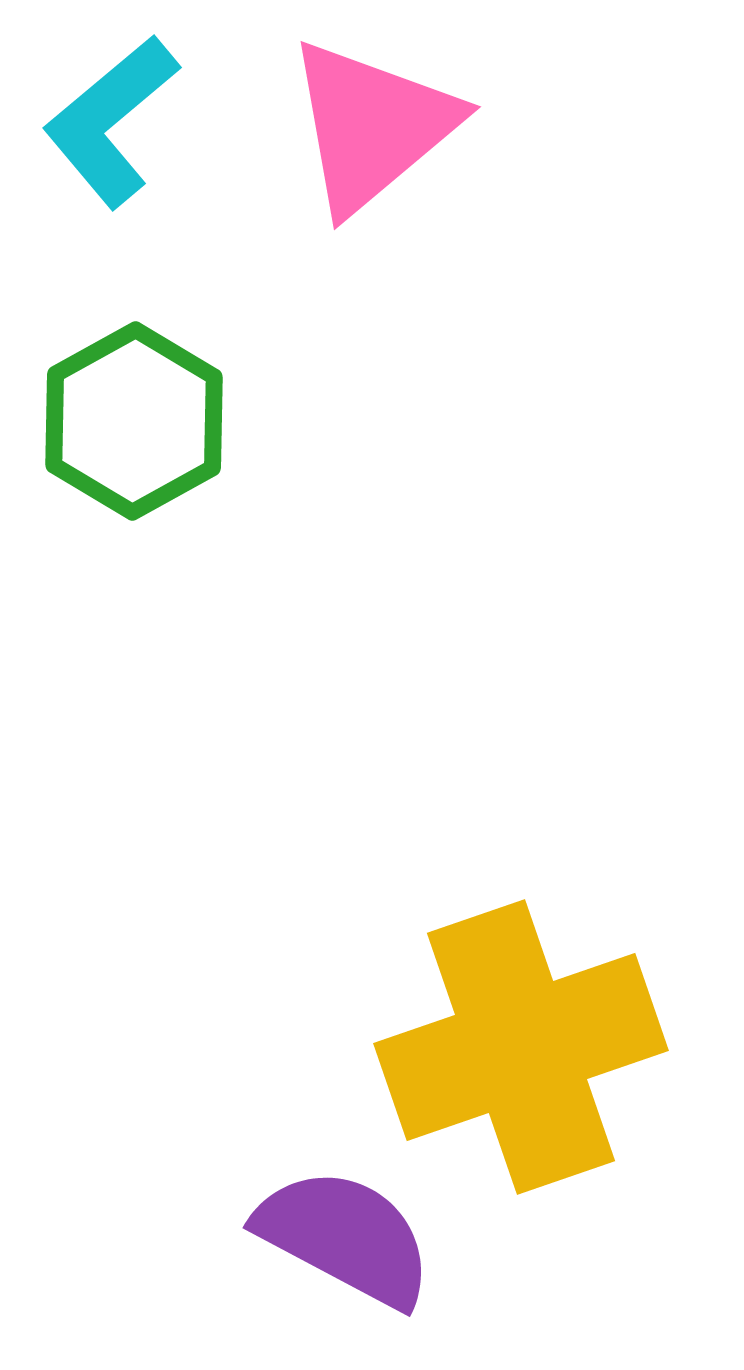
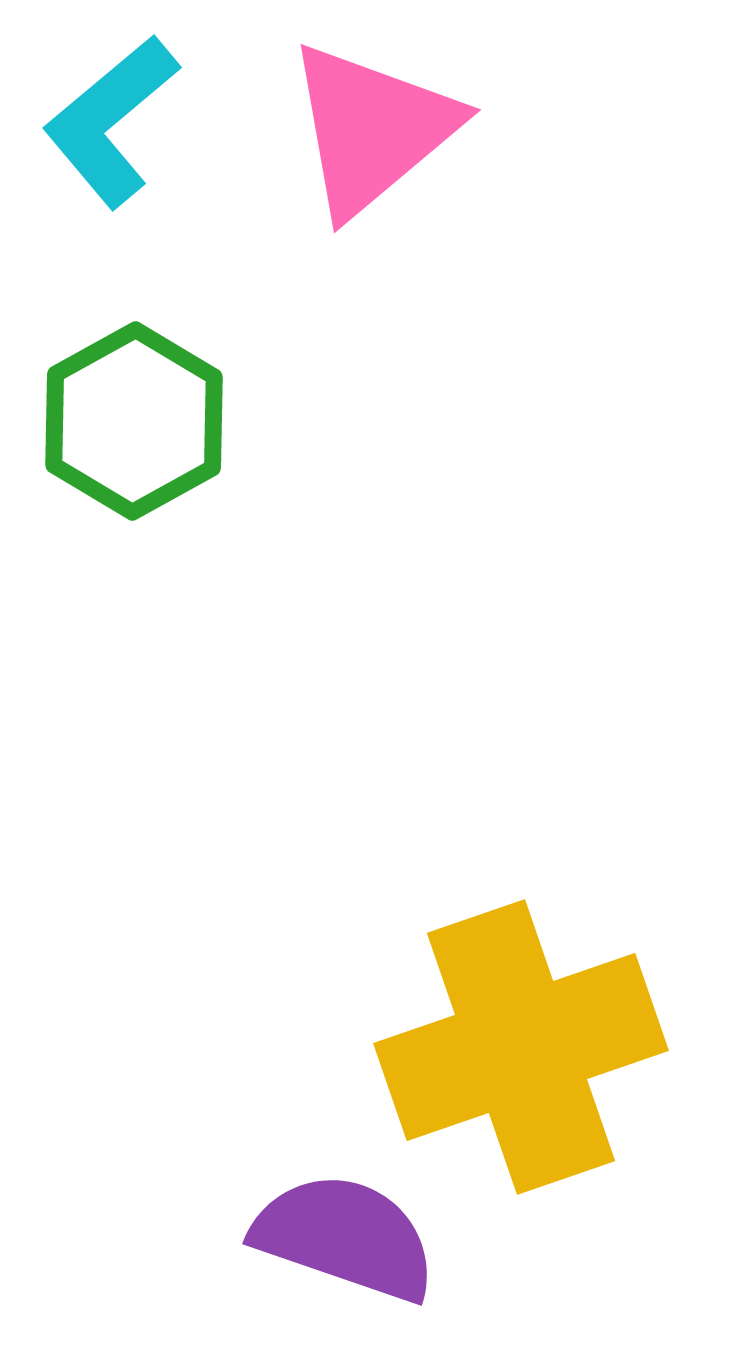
pink triangle: moved 3 px down
purple semicircle: rotated 9 degrees counterclockwise
